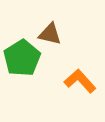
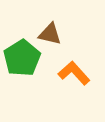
orange L-shape: moved 6 px left, 8 px up
